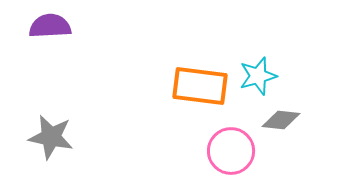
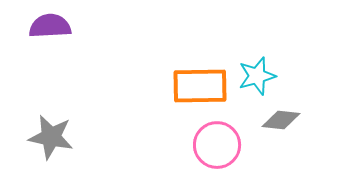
cyan star: moved 1 px left
orange rectangle: rotated 8 degrees counterclockwise
pink circle: moved 14 px left, 6 px up
